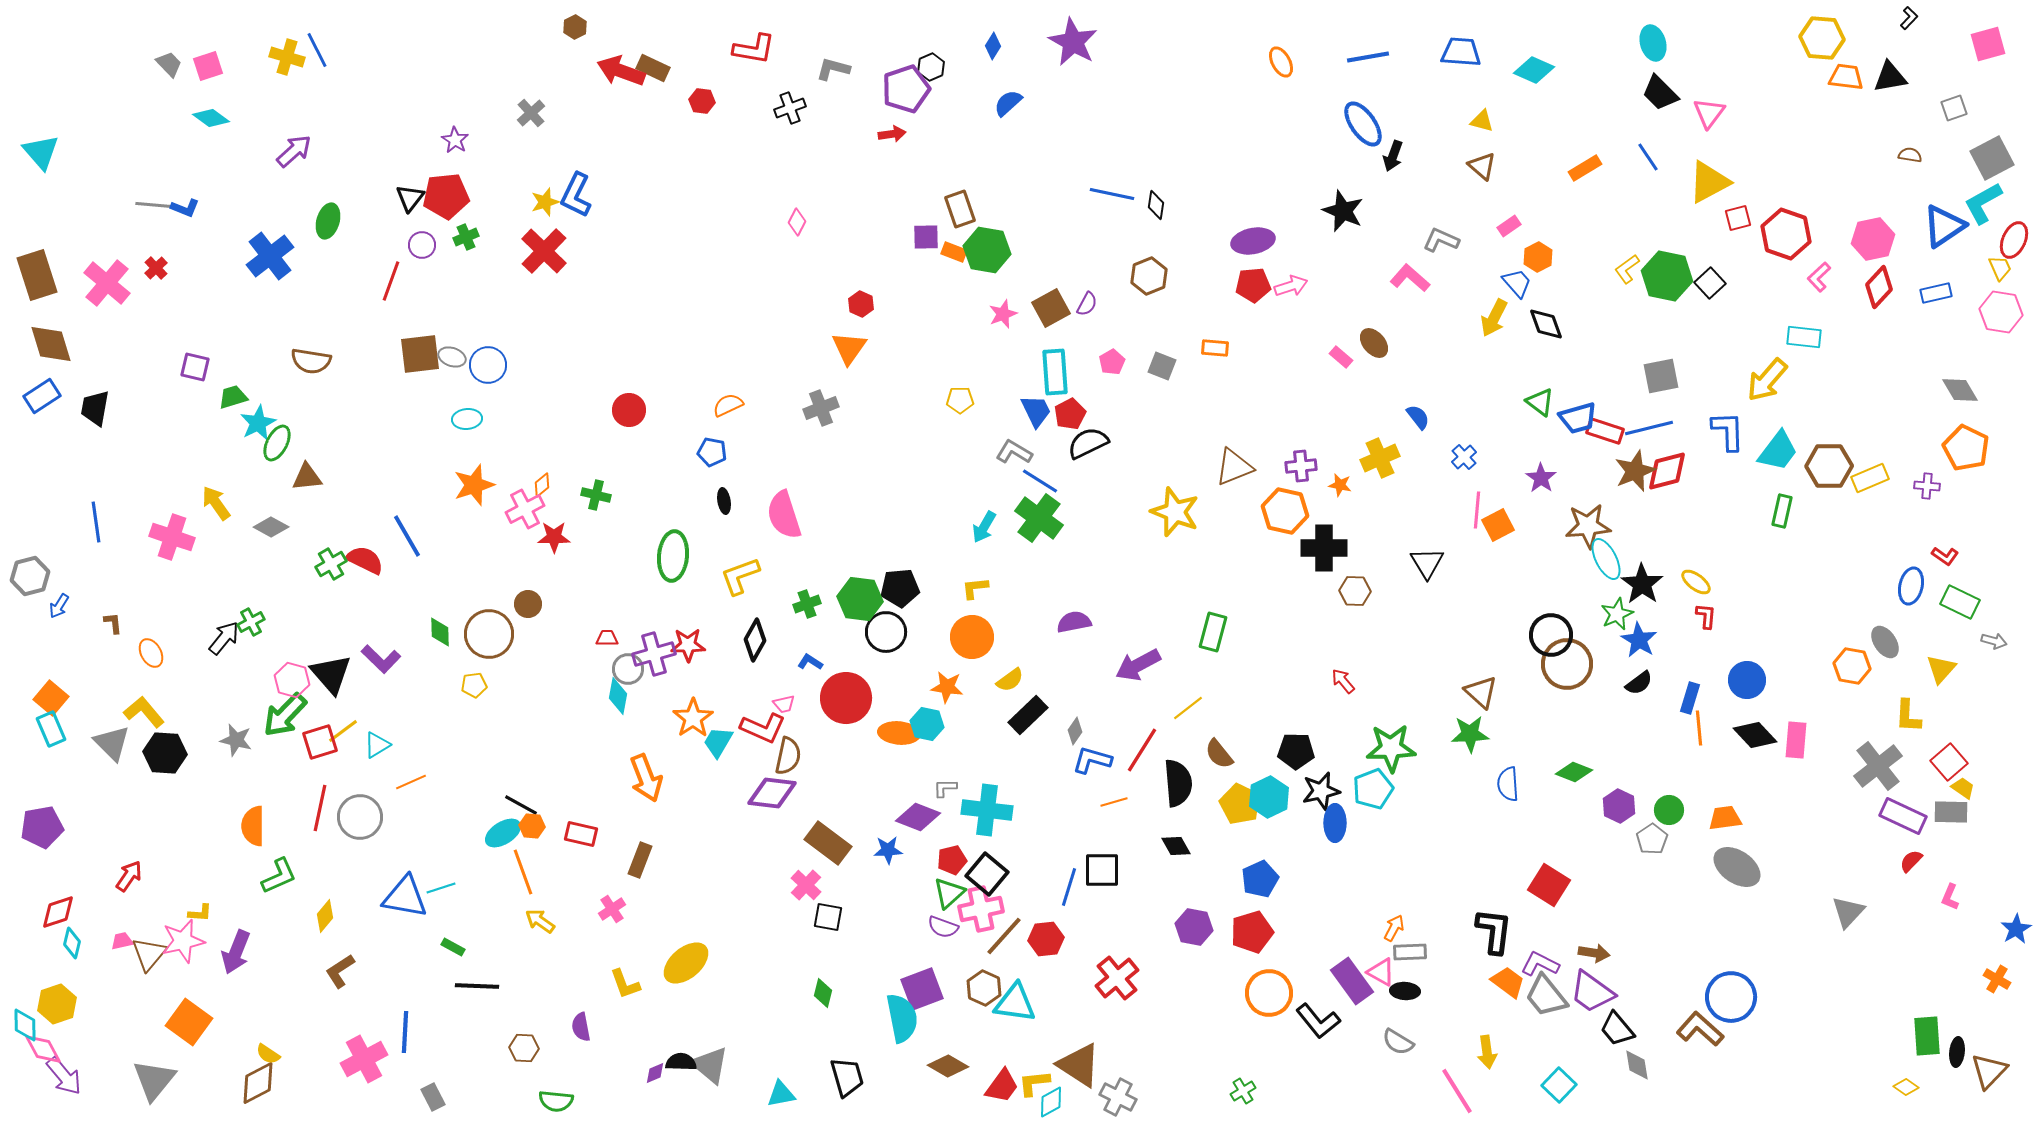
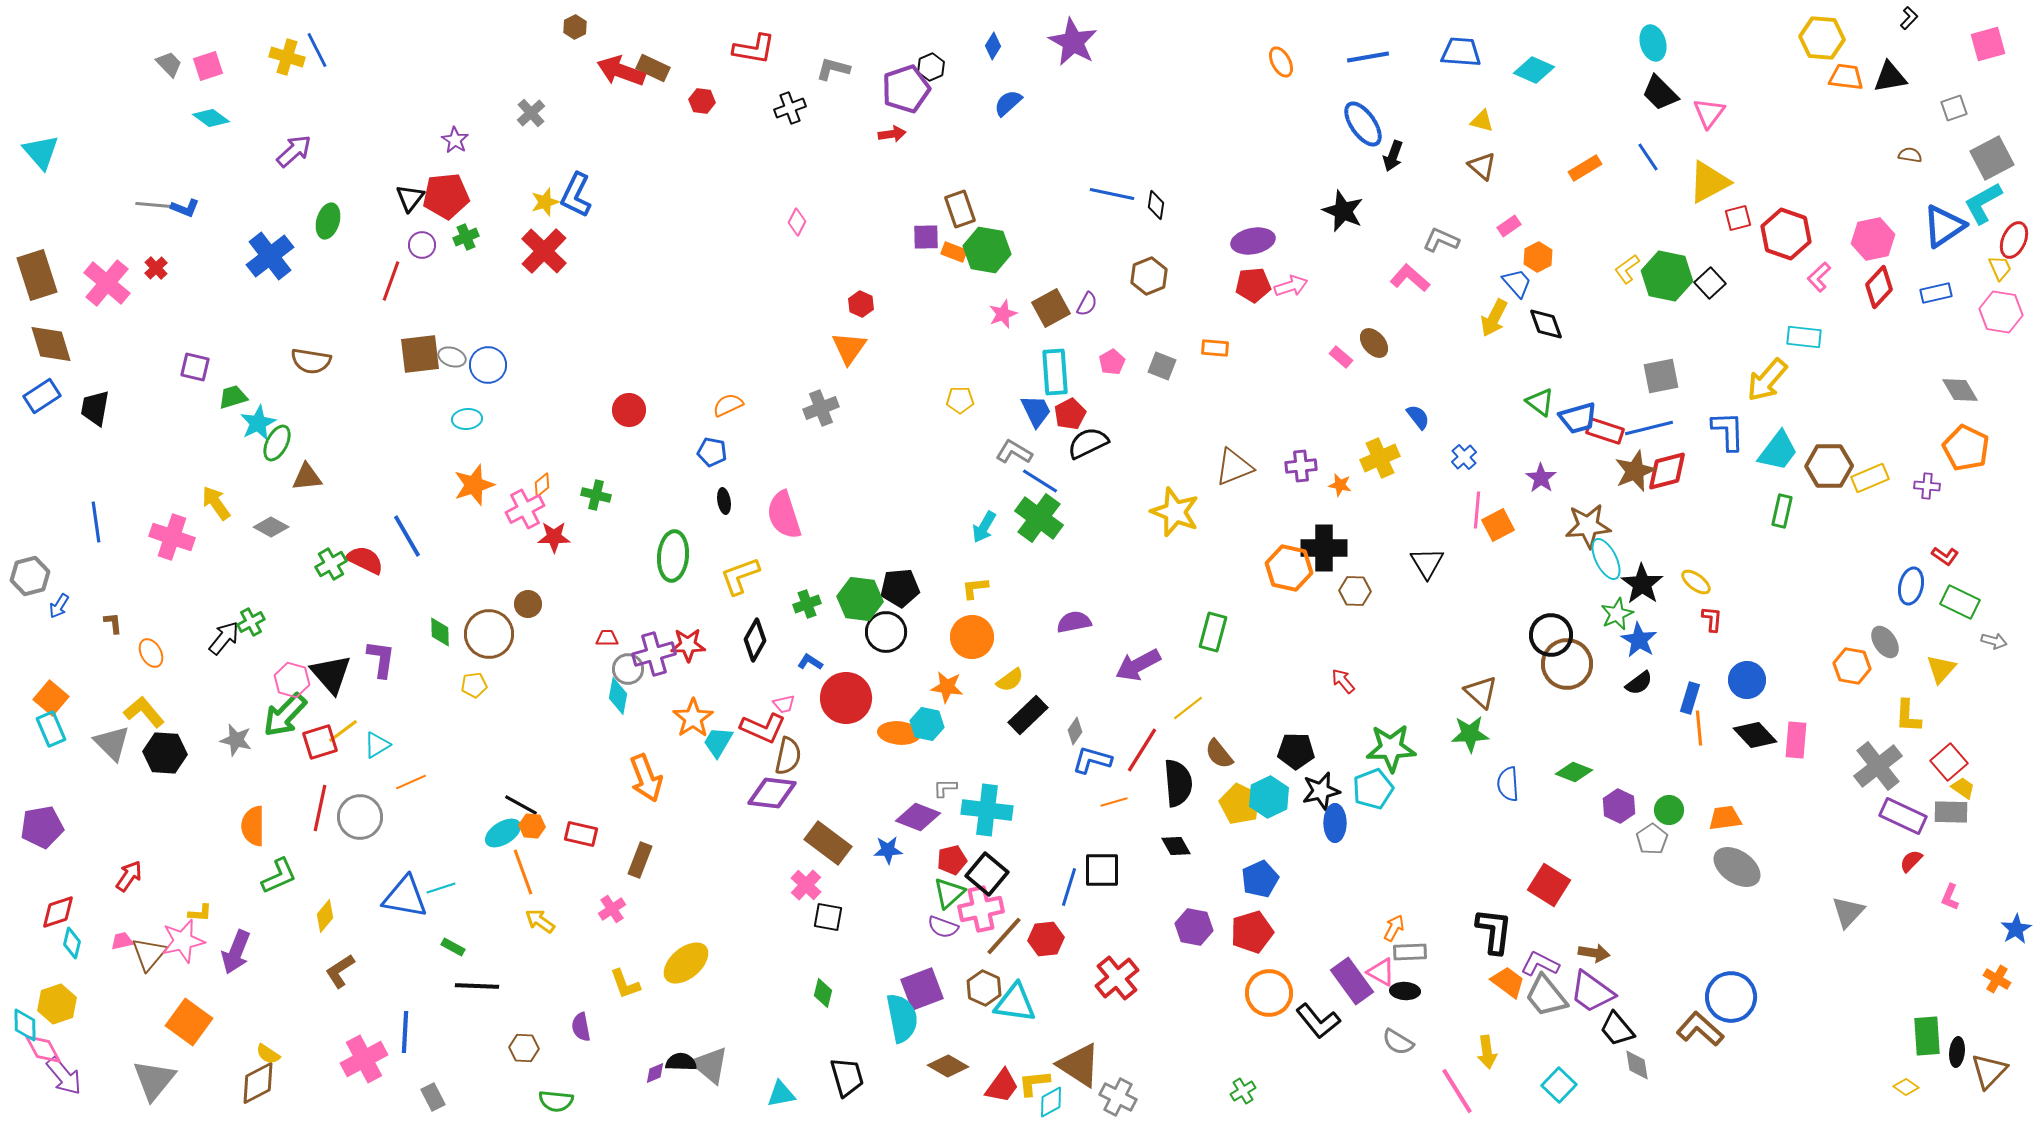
orange hexagon at (1285, 511): moved 4 px right, 57 px down
red L-shape at (1706, 616): moved 6 px right, 3 px down
purple L-shape at (381, 659): rotated 126 degrees counterclockwise
